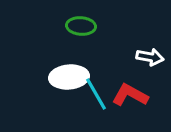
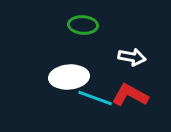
green ellipse: moved 2 px right, 1 px up
white arrow: moved 18 px left
cyan line: moved 1 px left, 4 px down; rotated 40 degrees counterclockwise
